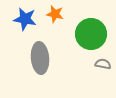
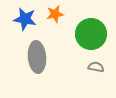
orange star: rotated 24 degrees counterclockwise
gray ellipse: moved 3 px left, 1 px up
gray semicircle: moved 7 px left, 3 px down
